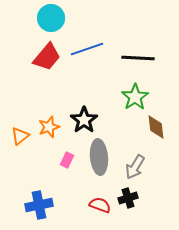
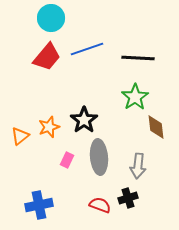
gray arrow: moved 3 px right, 1 px up; rotated 25 degrees counterclockwise
